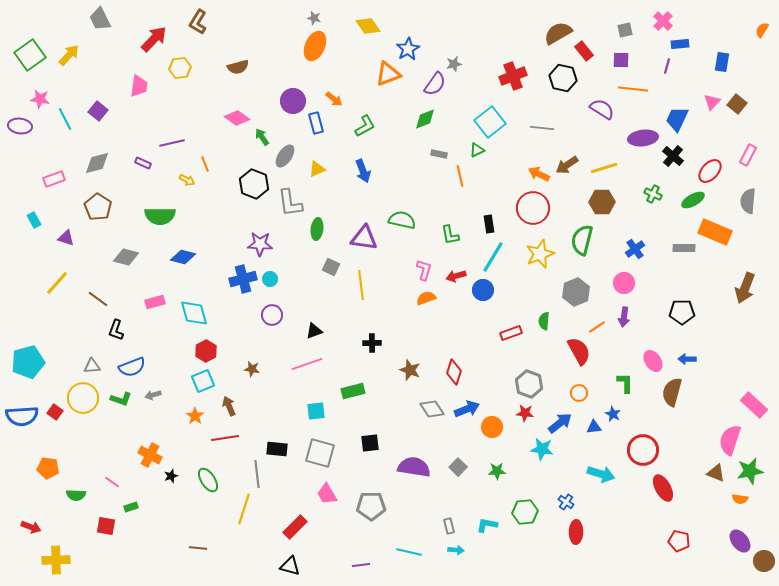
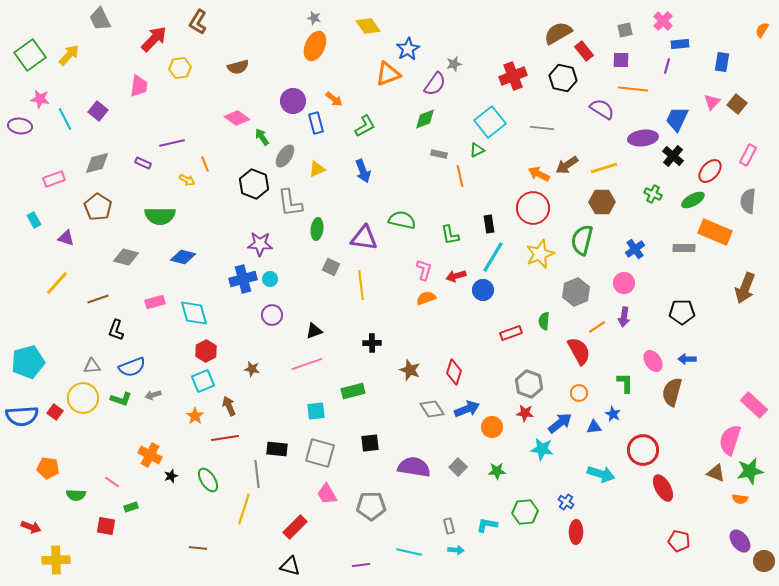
brown line at (98, 299): rotated 55 degrees counterclockwise
